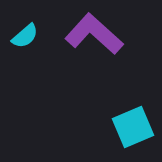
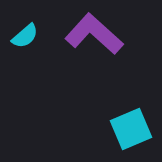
cyan square: moved 2 px left, 2 px down
